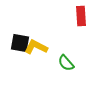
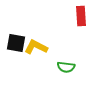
black square: moved 4 px left
green semicircle: moved 4 px down; rotated 42 degrees counterclockwise
